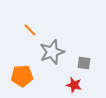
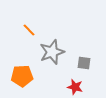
orange line: moved 1 px left
red star: moved 1 px right, 2 px down
